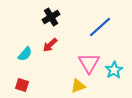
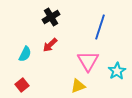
blue line: rotated 30 degrees counterclockwise
cyan semicircle: rotated 14 degrees counterclockwise
pink triangle: moved 1 px left, 2 px up
cyan star: moved 3 px right, 1 px down
red square: rotated 32 degrees clockwise
